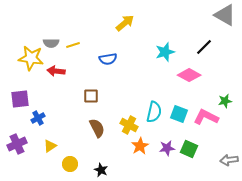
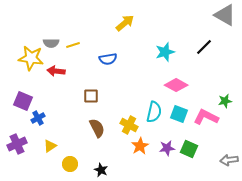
pink diamond: moved 13 px left, 10 px down
purple square: moved 3 px right, 2 px down; rotated 30 degrees clockwise
